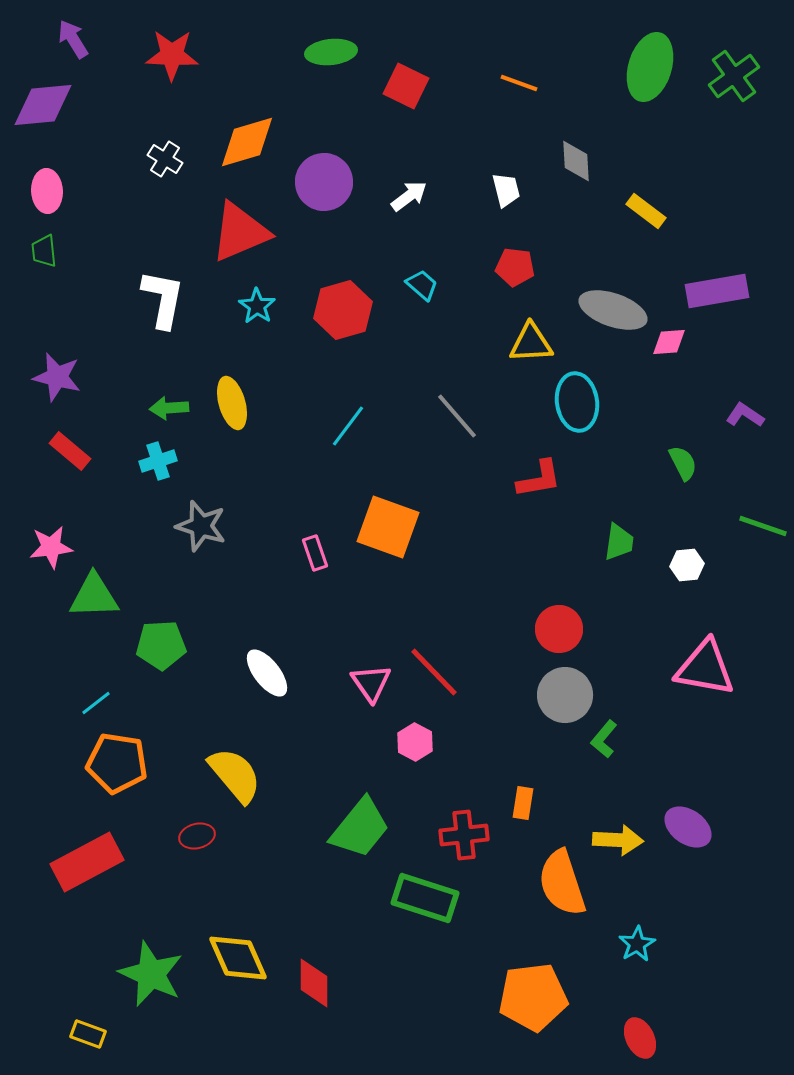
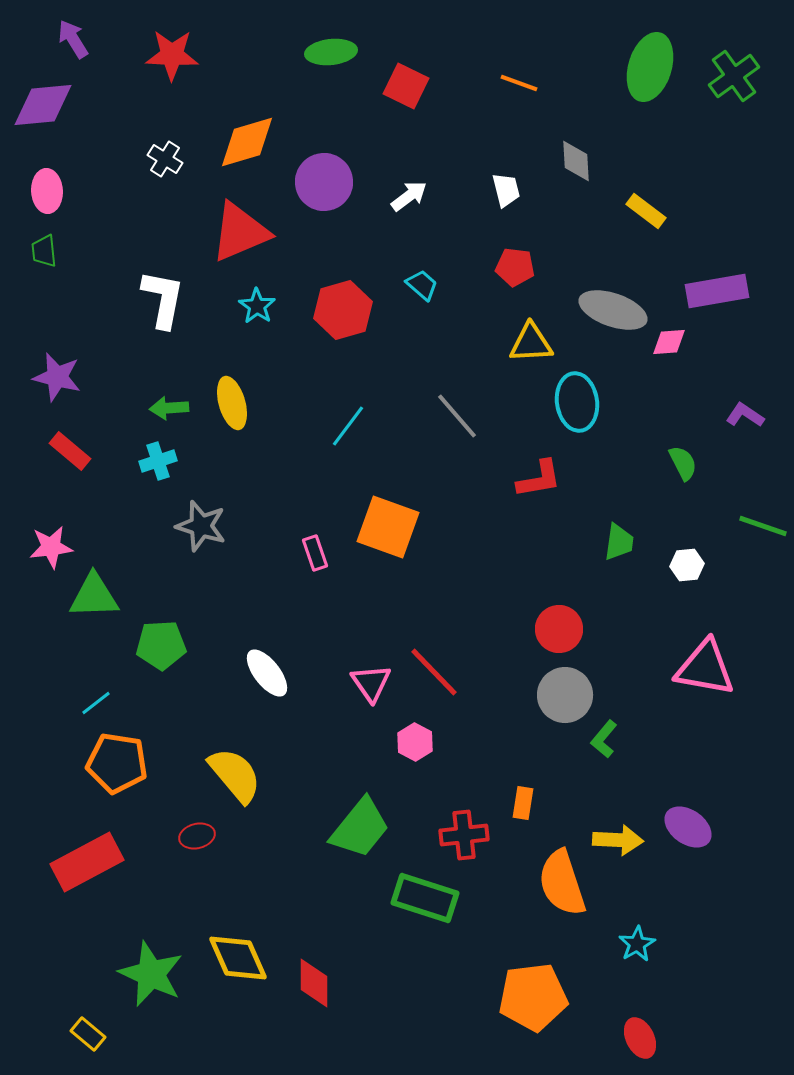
yellow rectangle at (88, 1034): rotated 20 degrees clockwise
